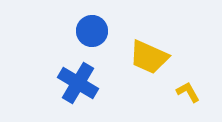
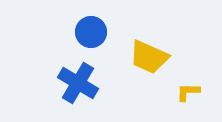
blue circle: moved 1 px left, 1 px down
yellow L-shape: rotated 60 degrees counterclockwise
